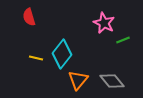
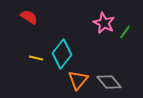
red semicircle: rotated 138 degrees clockwise
green line: moved 2 px right, 8 px up; rotated 32 degrees counterclockwise
gray diamond: moved 3 px left, 1 px down
